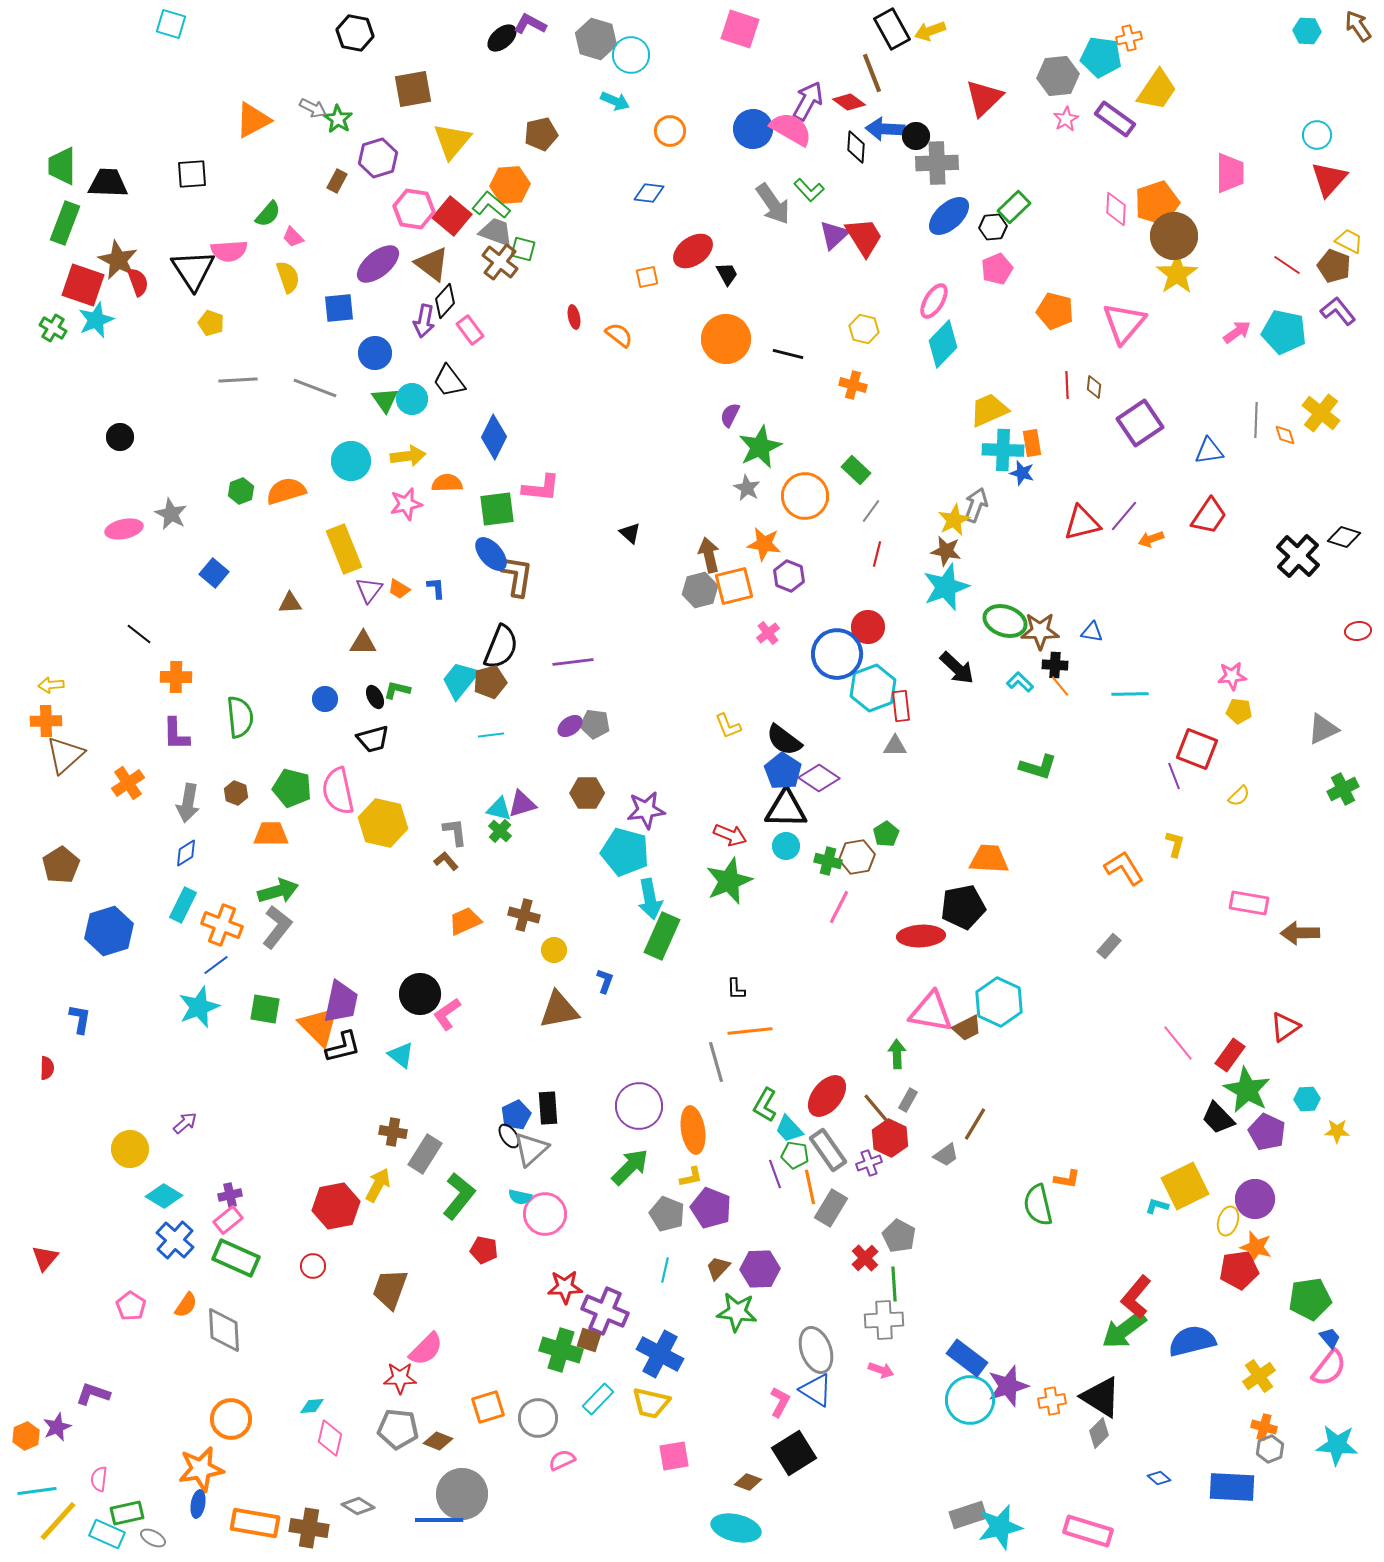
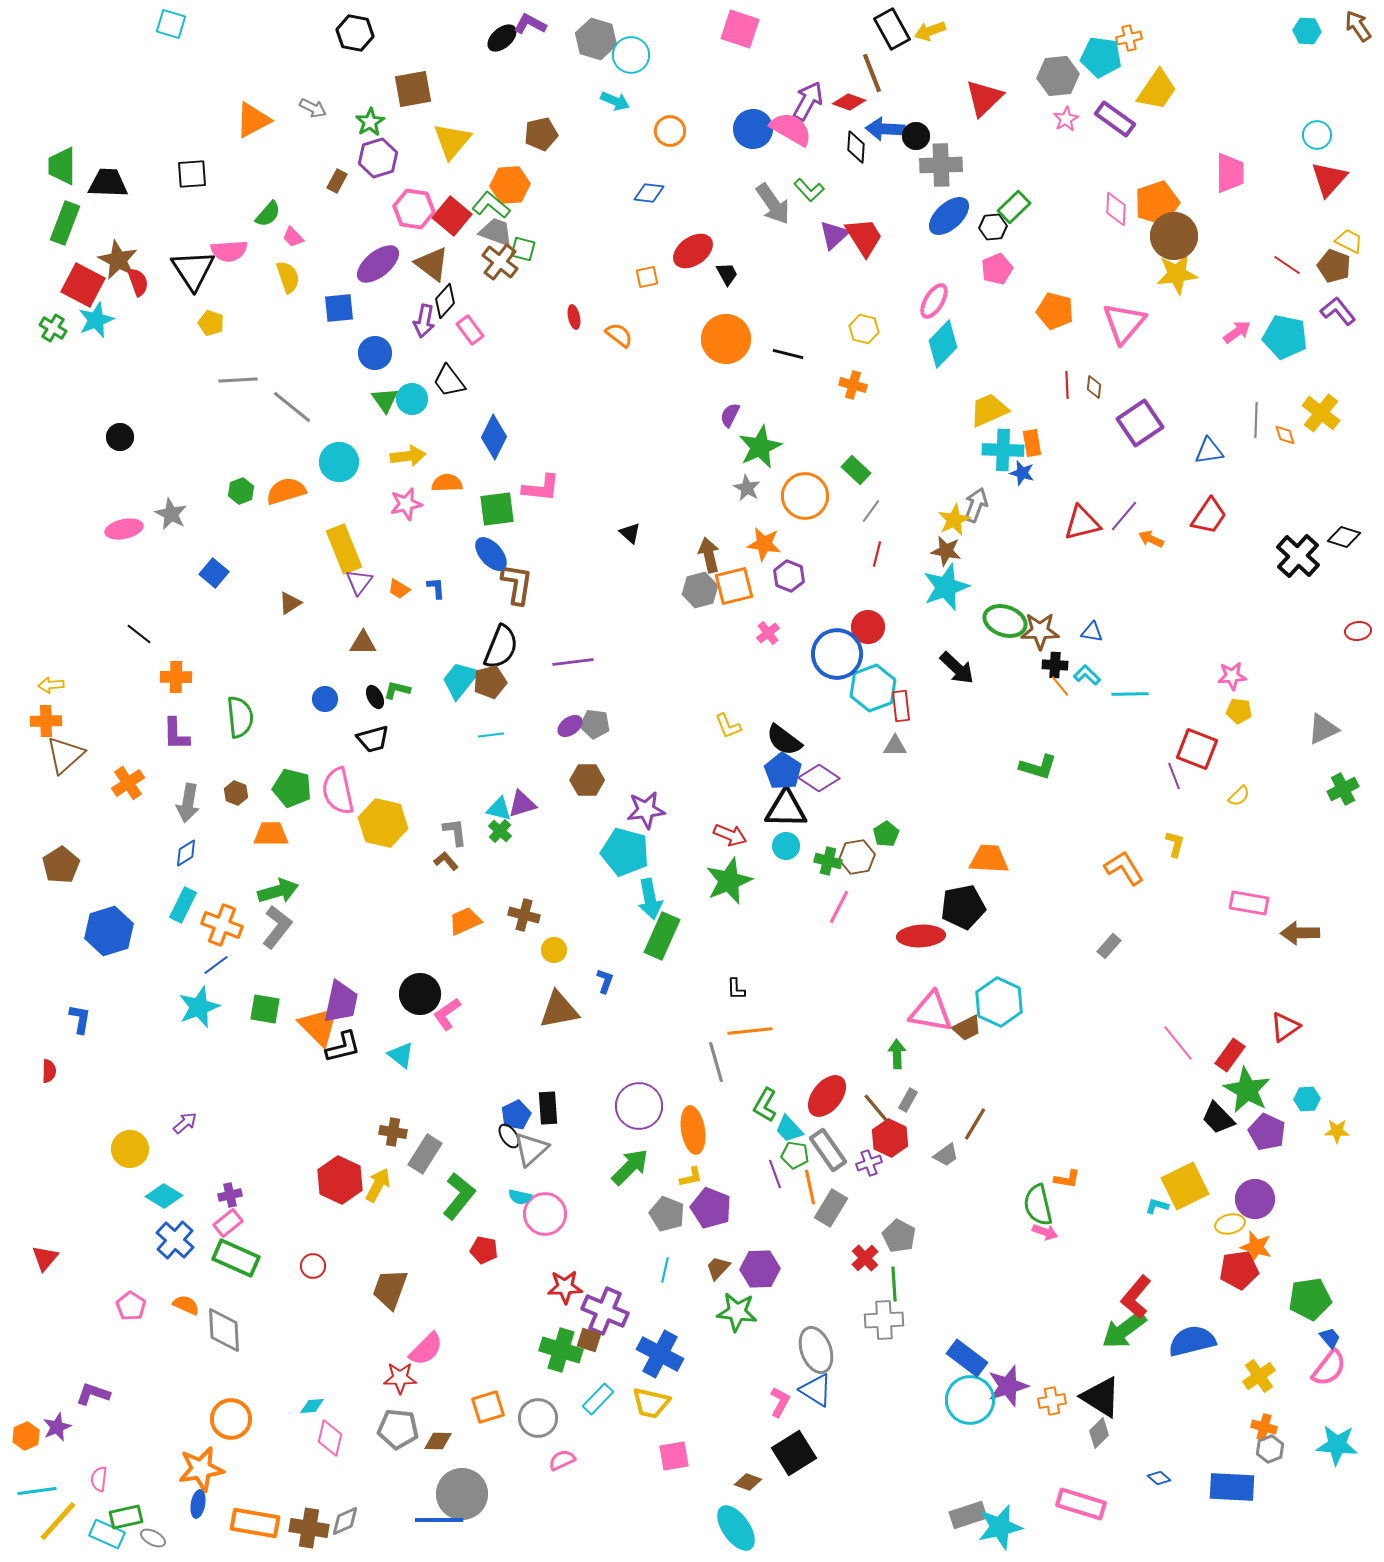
red diamond at (849, 102): rotated 16 degrees counterclockwise
green star at (338, 119): moved 32 px right, 3 px down; rotated 8 degrees clockwise
gray cross at (937, 163): moved 4 px right, 2 px down
yellow star at (1177, 274): rotated 27 degrees clockwise
red square at (83, 285): rotated 9 degrees clockwise
cyan pentagon at (1284, 332): moved 1 px right, 5 px down
gray line at (315, 388): moved 23 px left, 19 px down; rotated 18 degrees clockwise
cyan circle at (351, 461): moved 12 px left, 1 px down
orange arrow at (1151, 539): rotated 45 degrees clockwise
brown L-shape at (517, 576): moved 8 px down
purple triangle at (369, 590): moved 10 px left, 8 px up
brown triangle at (290, 603): rotated 30 degrees counterclockwise
cyan L-shape at (1020, 682): moved 67 px right, 7 px up
brown hexagon at (587, 793): moved 13 px up
red semicircle at (47, 1068): moved 2 px right, 3 px down
red hexagon at (336, 1206): moved 4 px right, 26 px up; rotated 24 degrees counterclockwise
pink rectangle at (228, 1220): moved 3 px down
yellow ellipse at (1228, 1221): moved 2 px right, 3 px down; rotated 60 degrees clockwise
orange semicircle at (186, 1305): rotated 100 degrees counterclockwise
pink arrow at (881, 1370): moved 164 px right, 138 px up
brown diamond at (438, 1441): rotated 20 degrees counterclockwise
gray diamond at (358, 1506): moved 13 px left, 15 px down; rotated 56 degrees counterclockwise
green rectangle at (127, 1513): moved 1 px left, 4 px down
cyan ellipse at (736, 1528): rotated 42 degrees clockwise
pink rectangle at (1088, 1531): moved 7 px left, 27 px up
